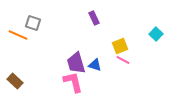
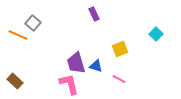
purple rectangle: moved 4 px up
gray square: rotated 21 degrees clockwise
yellow square: moved 3 px down
pink line: moved 4 px left, 19 px down
blue triangle: moved 1 px right, 1 px down
pink L-shape: moved 4 px left, 2 px down
